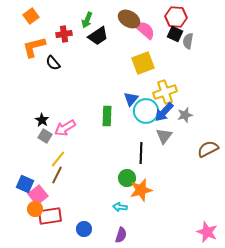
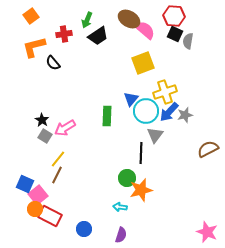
red hexagon: moved 2 px left, 1 px up
blue arrow: moved 5 px right
gray triangle: moved 9 px left, 1 px up
red rectangle: rotated 35 degrees clockwise
